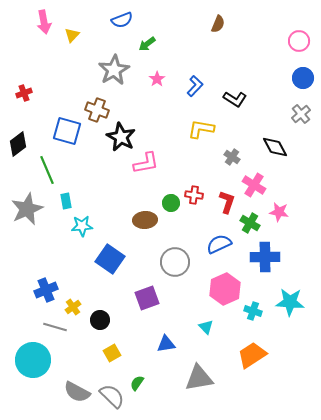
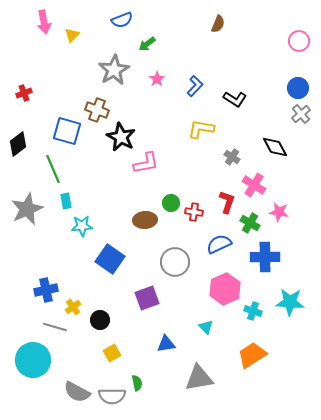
blue circle at (303, 78): moved 5 px left, 10 px down
green line at (47, 170): moved 6 px right, 1 px up
red cross at (194, 195): moved 17 px down
blue cross at (46, 290): rotated 10 degrees clockwise
green semicircle at (137, 383): rotated 133 degrees clockwise
gray semicircle at (112, 396): rotated 136 degrees clockwise
